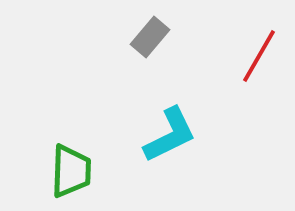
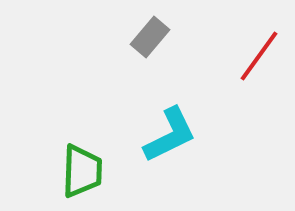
red line: rotated 6 degrees clockwise
green trapezoid: moved 11 px right
